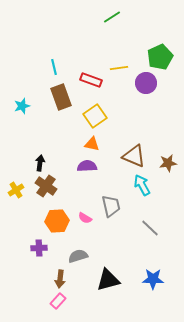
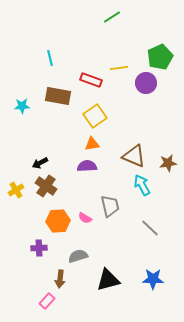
cyan line: moved 4 px left, 9 px up
brown rectangle: moved 3 px left, 1 px up; rotated 60 degrees counterclockwise
cyan star: rotated 14 degrees clockwise
orange triangle: rotated 21 degrees counterclockwise
black arrow: rotated 126 degrees counterclockwise
gray trapezoid: moved 1 px left
orange hexagon: moved 1 px right
pink rectangle: moved 11 px left
